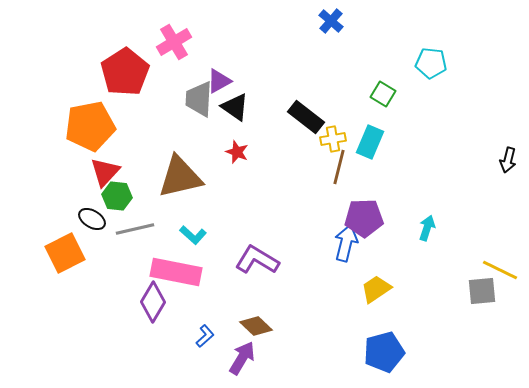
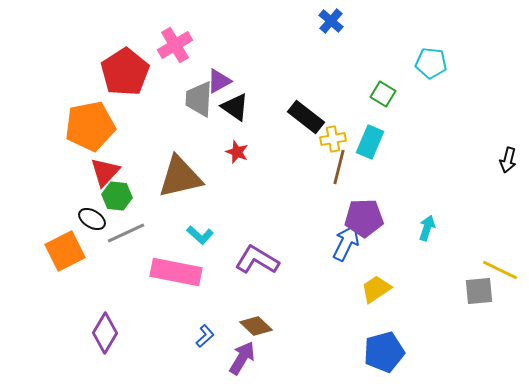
pink cross: moved 1 px right, 3 px down
gray line: moved 9 px left, 4 px down; rotated 12 degrees counterclockwise
cyan L-shape: moved 7 px right
blue arrow: rotated 12 degrees clockwise
orange square: moved 2 px up
gray square: moved 3 px left
purple diamond: moved 48 px left, 31 px down
